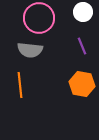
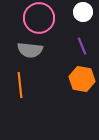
orange hexagon: moved 5 px up
